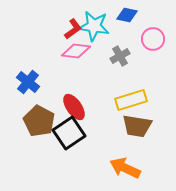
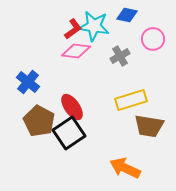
red ellipse: moved 2 px left
brown trapezoid: moved 12 px right
